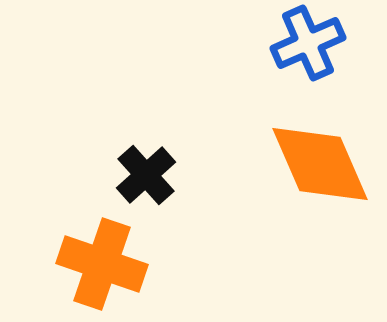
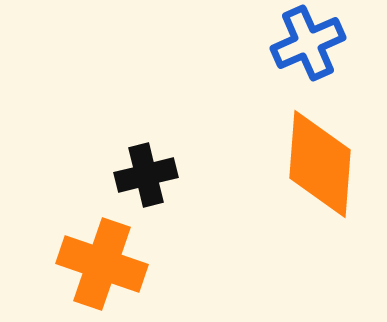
orange diamond: rotated 28 degrees clockwise
black cross: rotated 28 degrees clockwise
